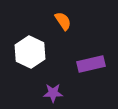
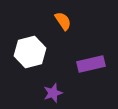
white hexagon: rotated 20 degrees clockwise
purple star: rotated 18 degrees counterclockwise
